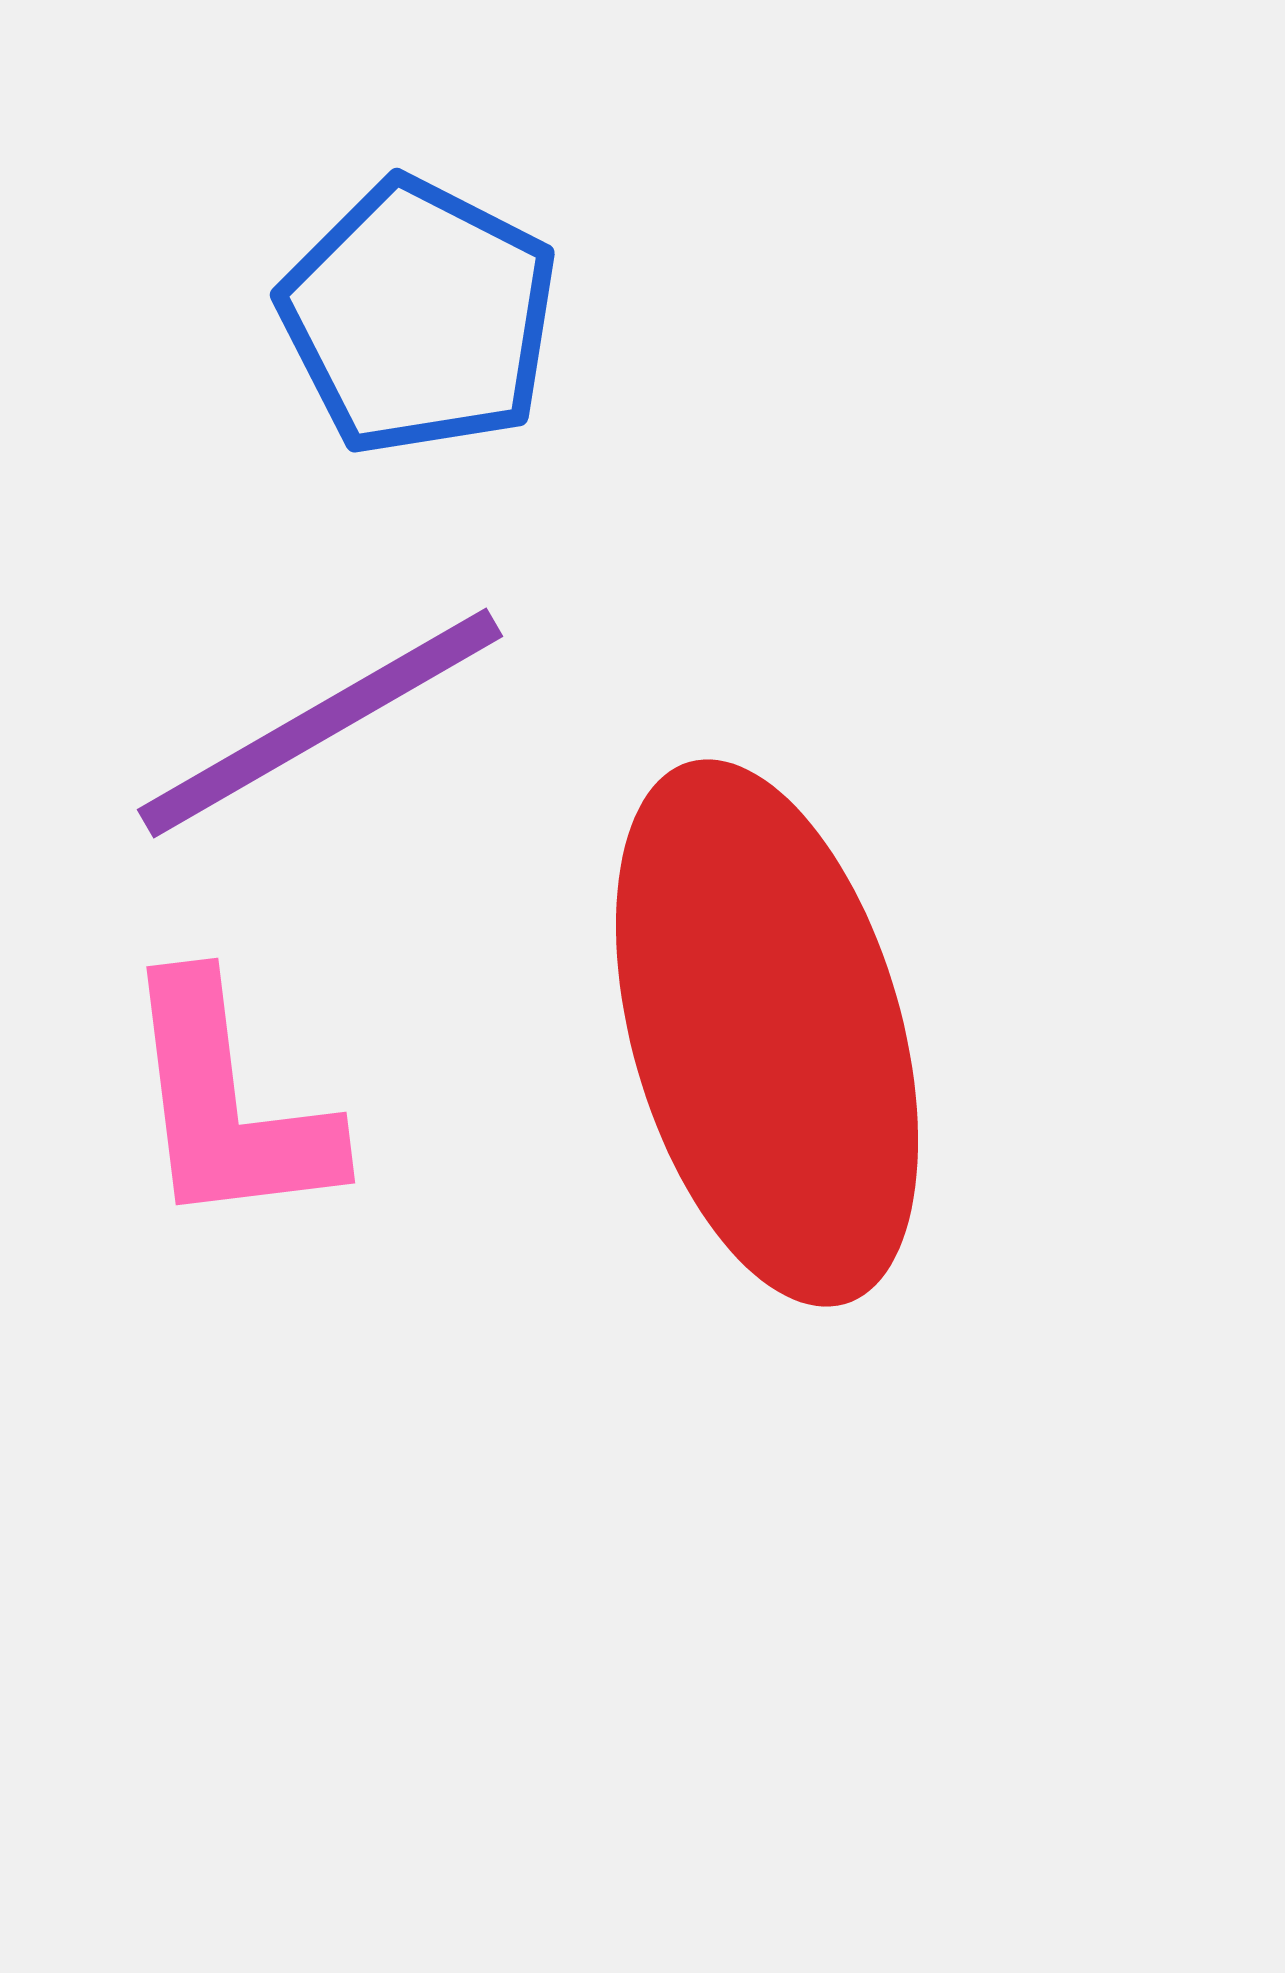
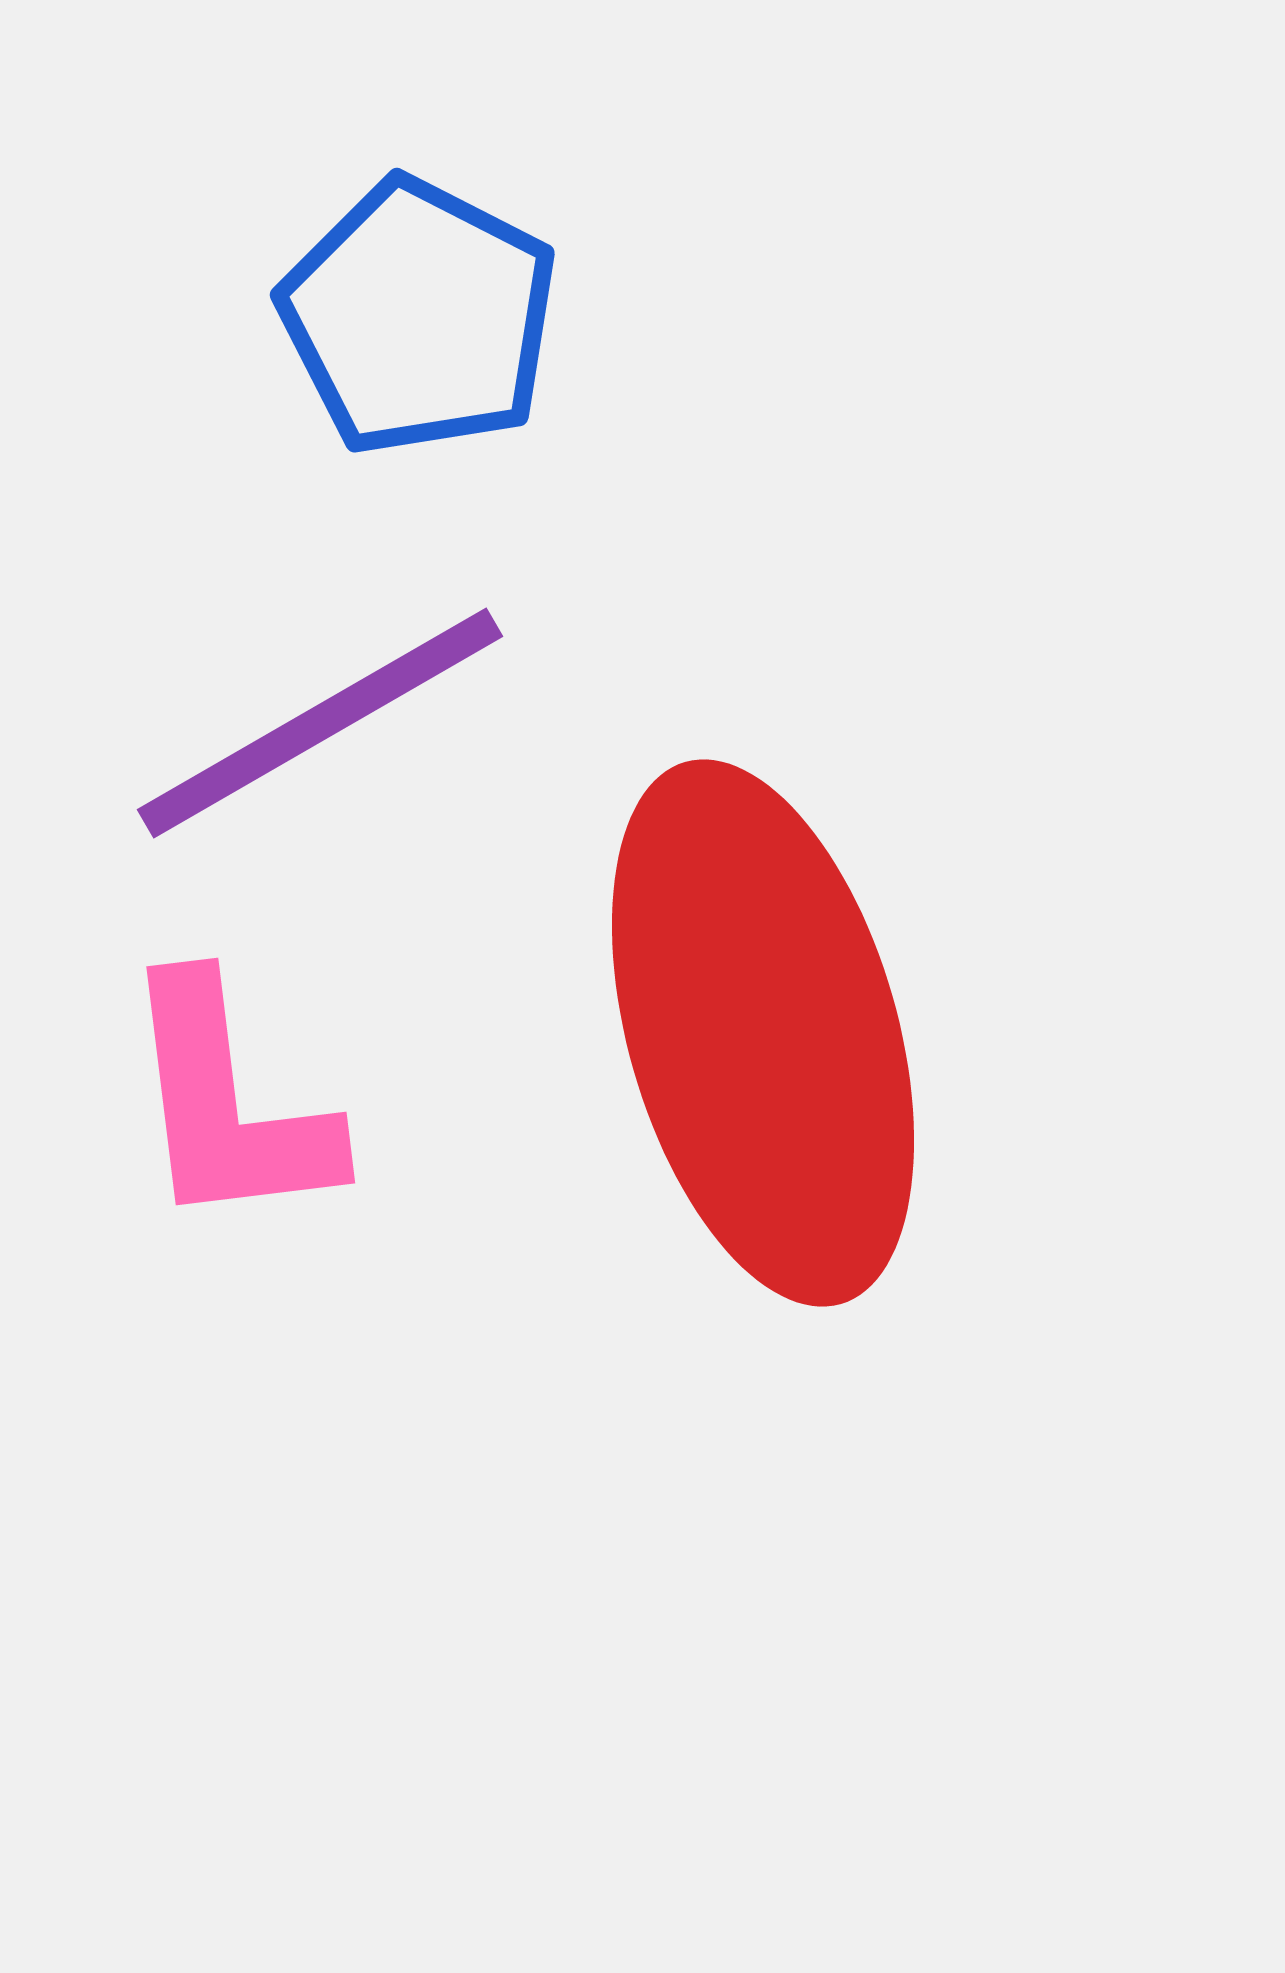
red ellipse: moved 4 px left
